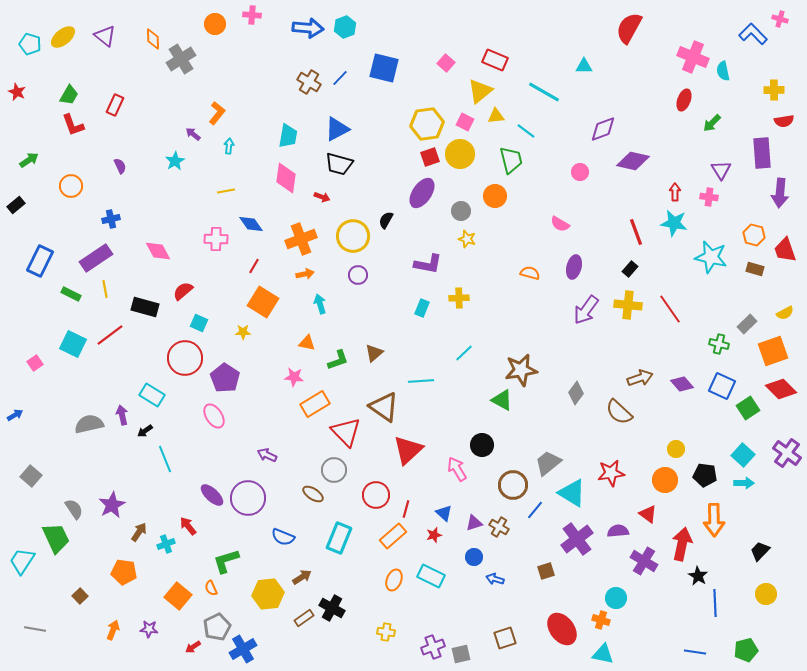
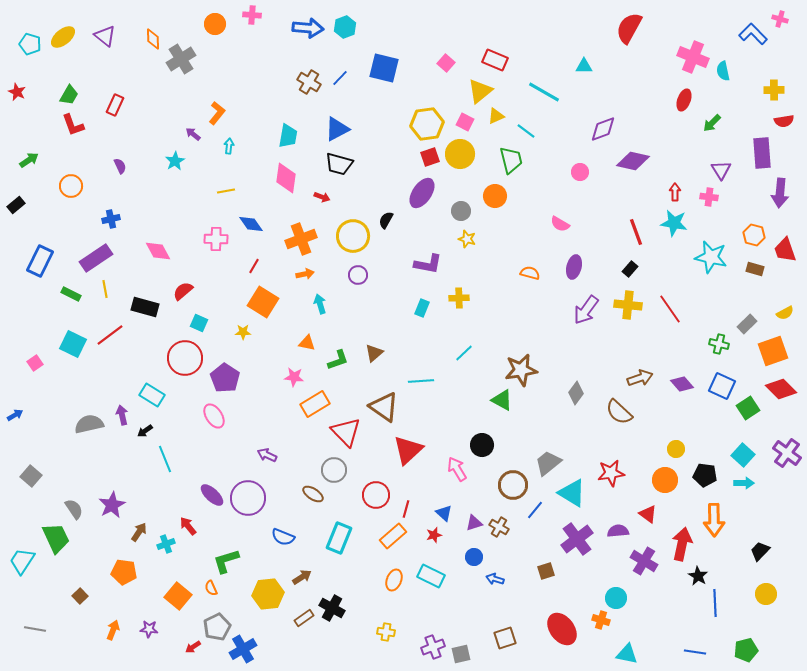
yellow triangle at (496, 116): rotated 18 degrees counterclockwise
cyan triangle at (603, 654): moved 24 px right
